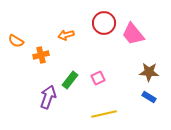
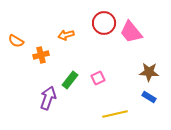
pink trapezoid: moved 2 px left, 2 px up
purple arrow: moved 1 px down
yellow line: moved 11 px right
